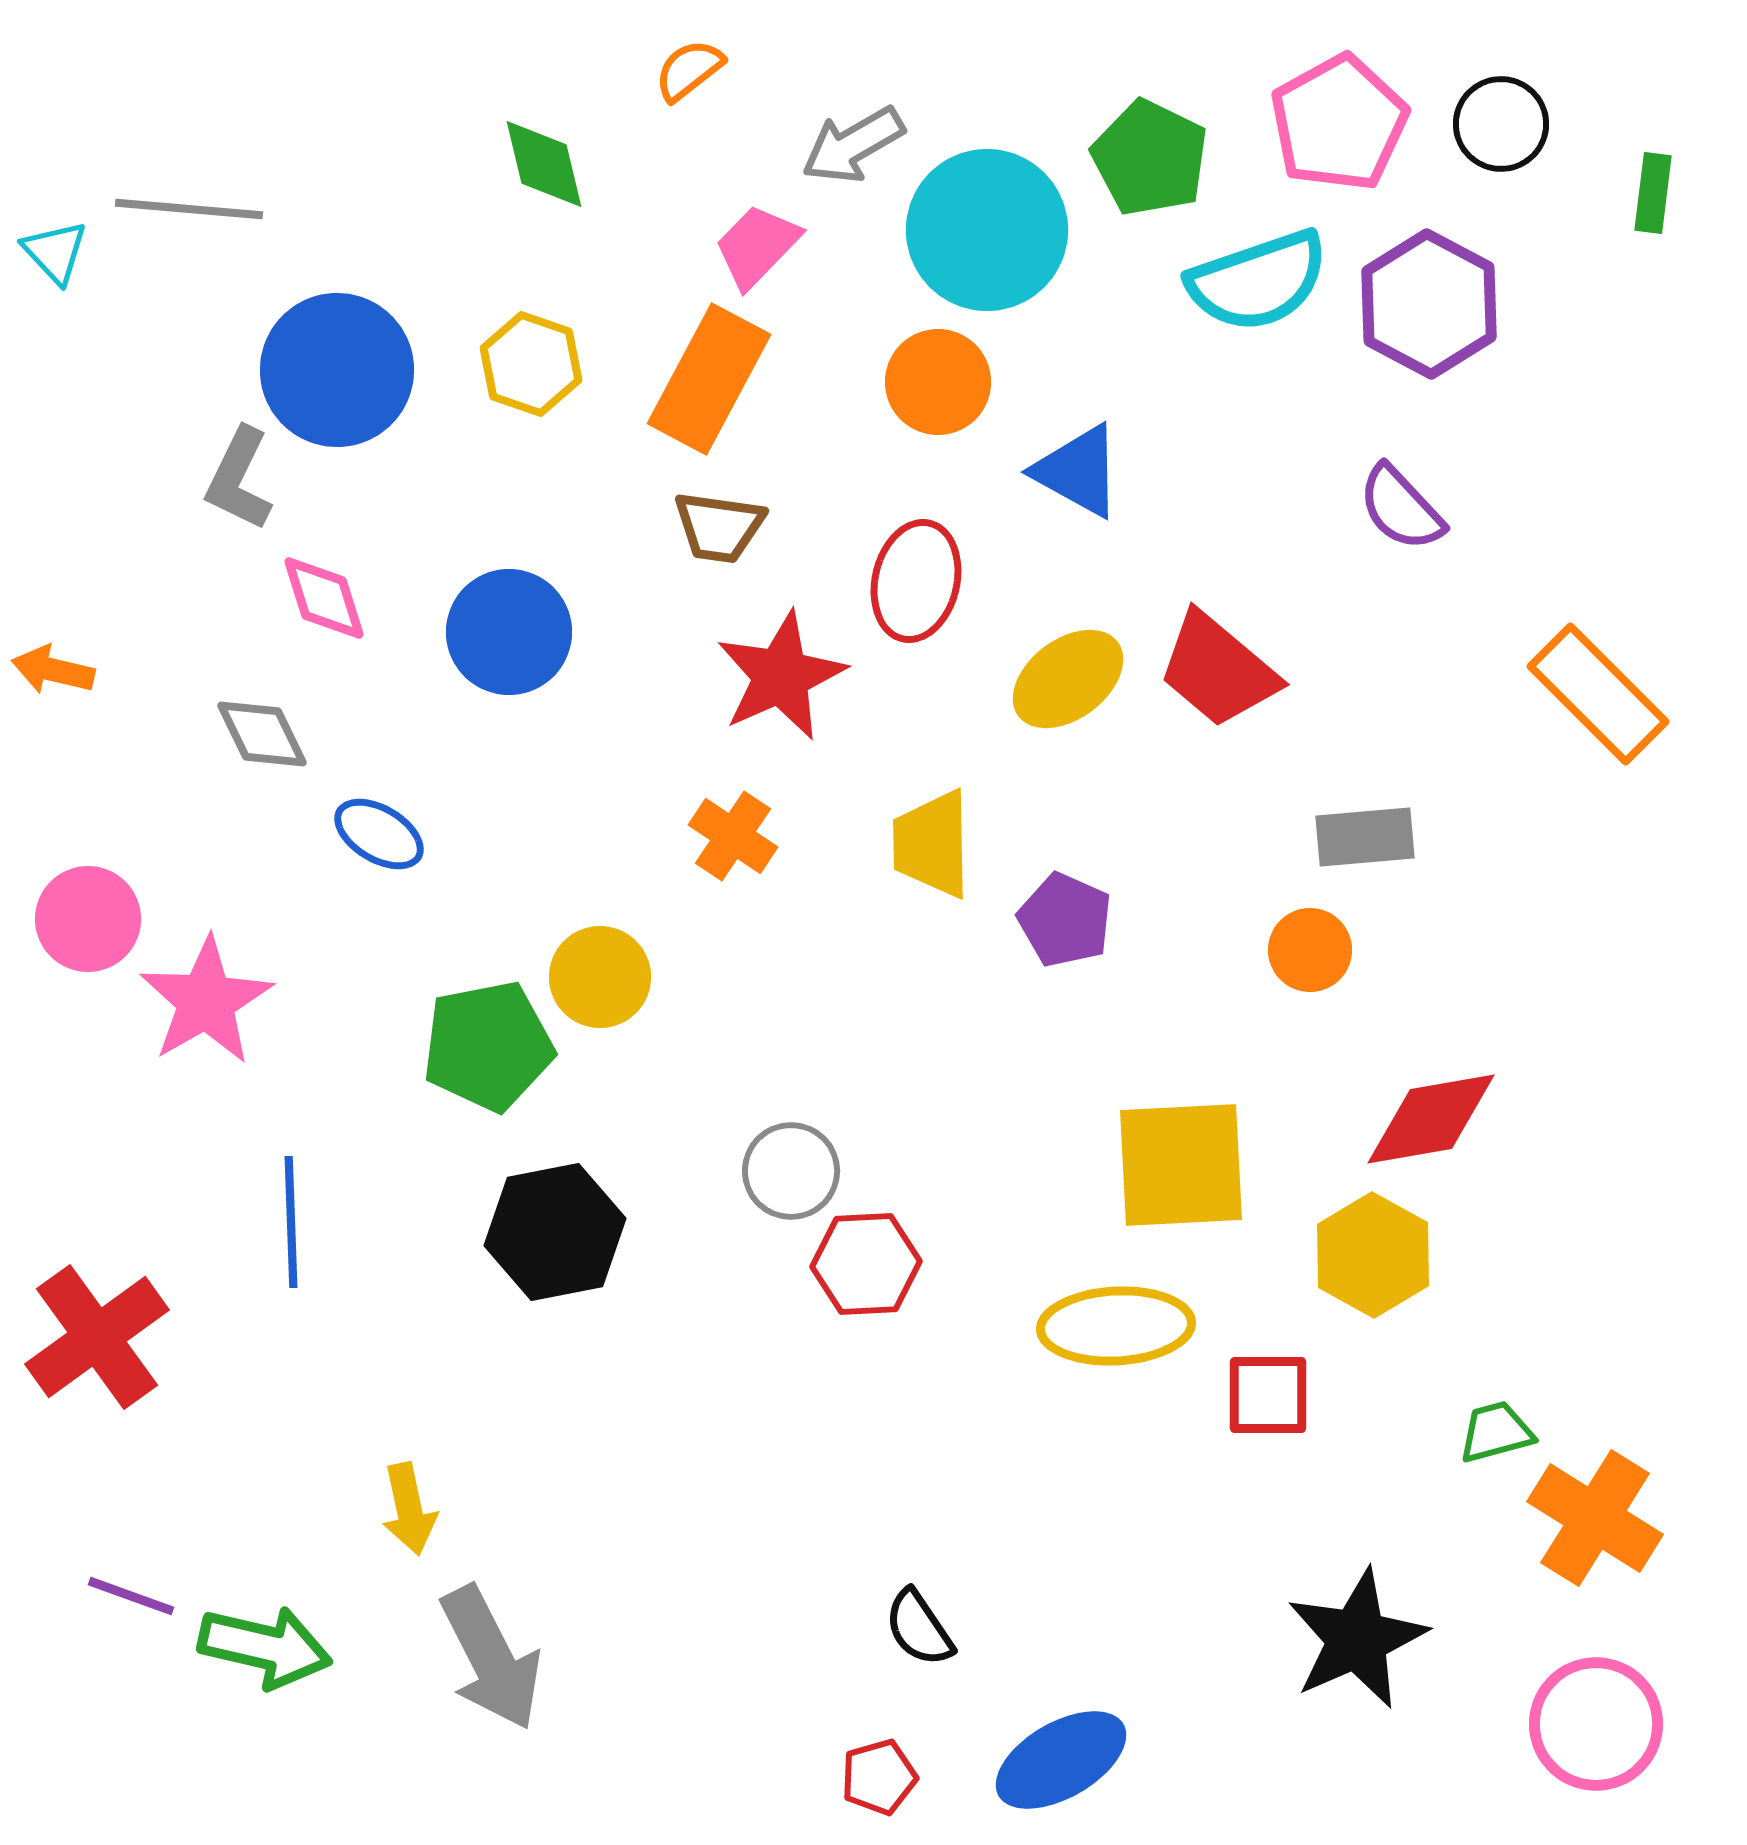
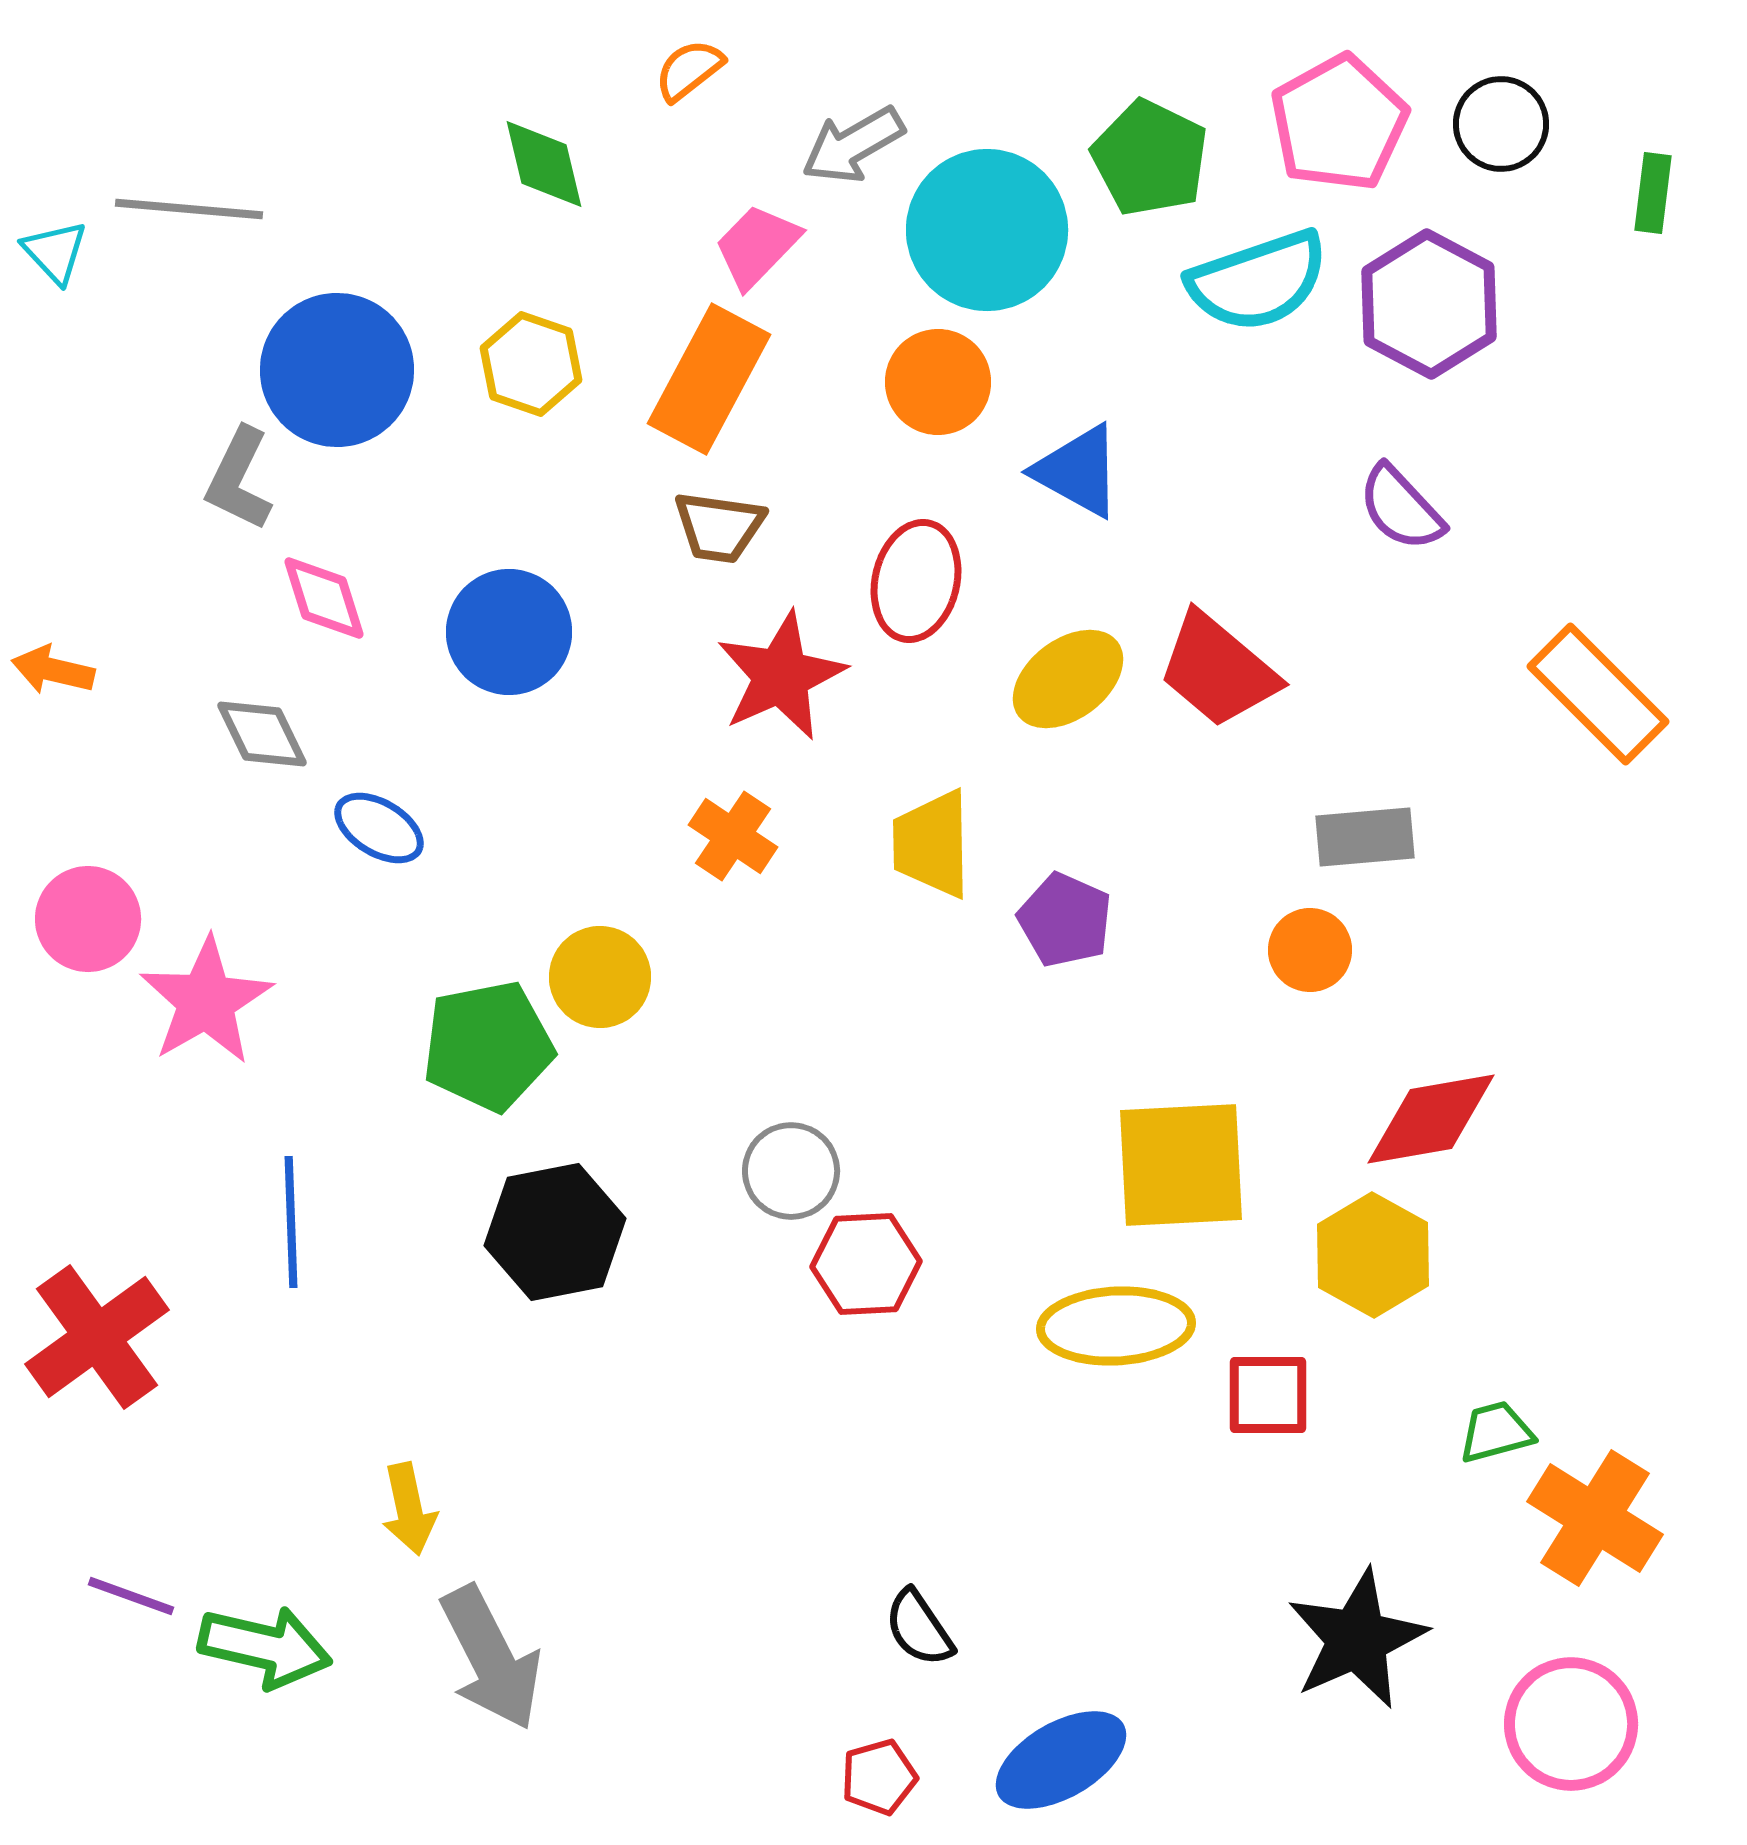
blue ellipse at (379, 834): moved 6 px up
pink circle at (1596, 1724): moved 25 px left
